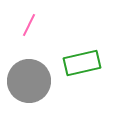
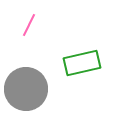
gray circle: moved 3 px left, 8 px down
